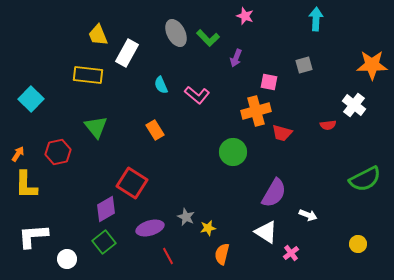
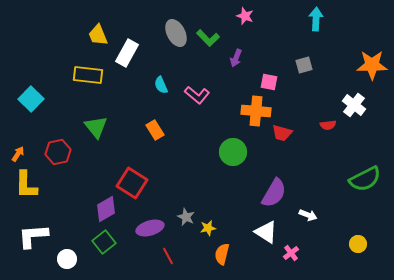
orange cross: rotated 20 degrees clockwise
